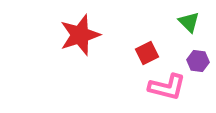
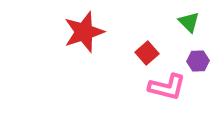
red star: moved 4 px right, 3 px up
red square: rotated 15 degrees counterclockwise
purple hexagon: rotated 10 degrees counterclockwise
